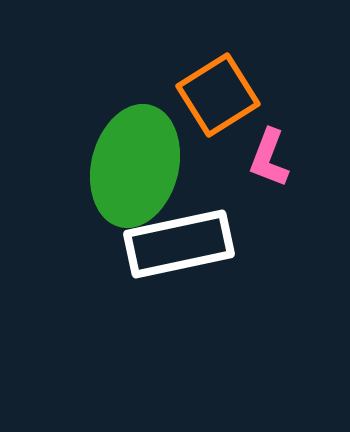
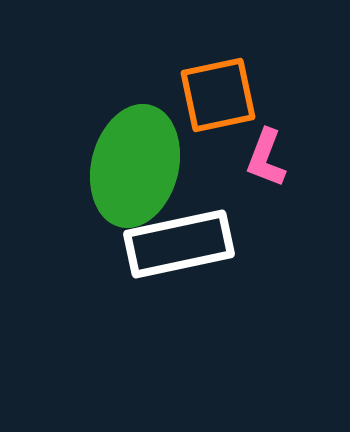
orange square: rotated 20 degrees clockwise
pink L-shape: moved 3 px left
